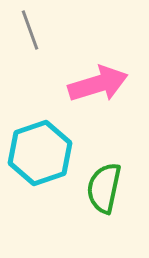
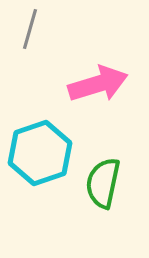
gray line: moved 1 px up; rotated 36 degrees clockwise
green semicircle: moved 1 px left, 5 px up
